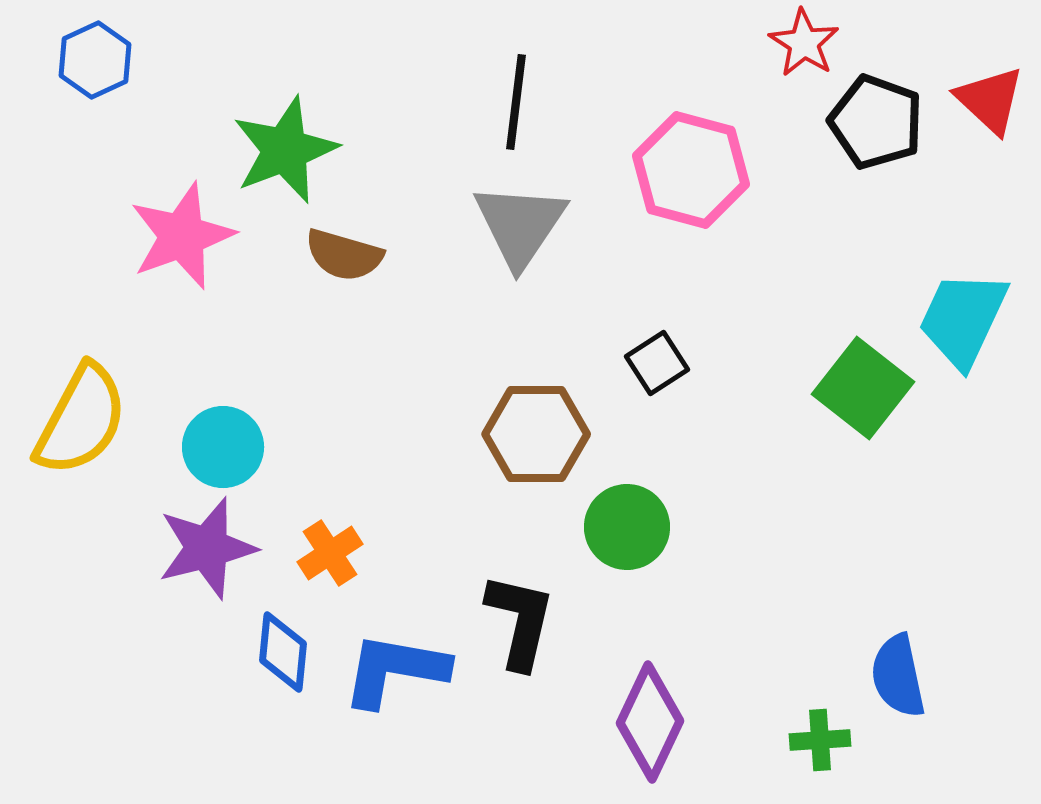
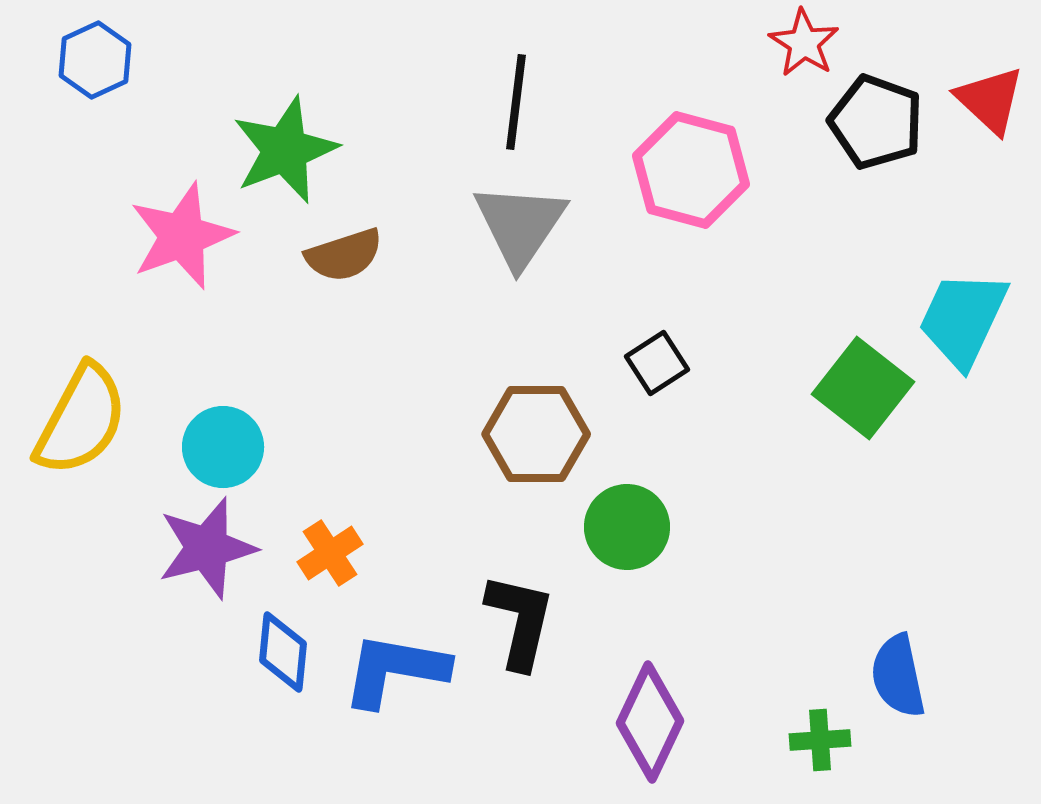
brown semicircle: rotated 34 degrees counterclockwise
